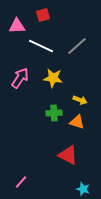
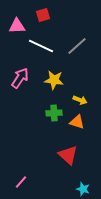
yellow star: moved 1 px right, 2 px down
red triangle: rotated 15 degrees clockwise
